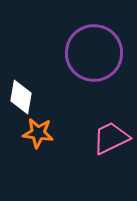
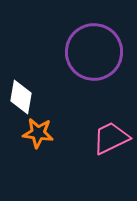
purple circle: moved 1 px up
